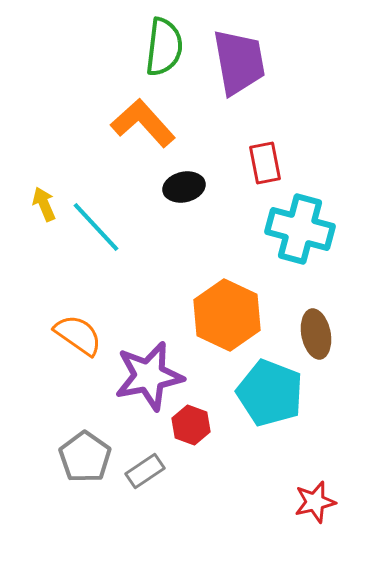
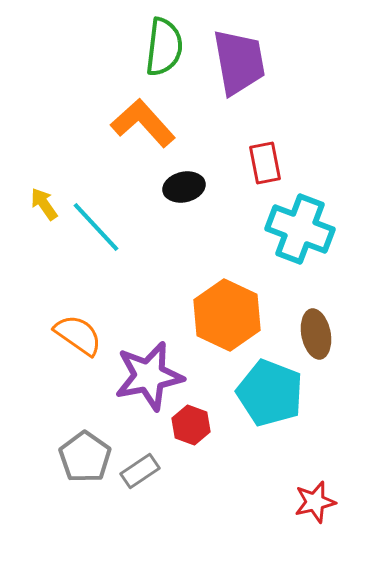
yellow arrow: rotated 12 degrees counterclockwise
cyan cross: rotated 6 degrees clockwise
gray rectangle: moved 5 px left
